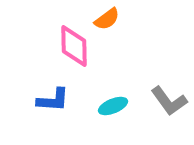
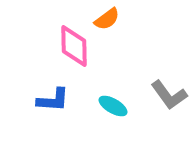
gray L-shape: moved 6 px up
cyan ellipse: rotated 52 degrees clockwise
